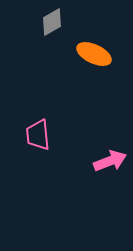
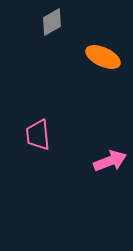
orange ellipse: moved 9 px right, 3 px down
